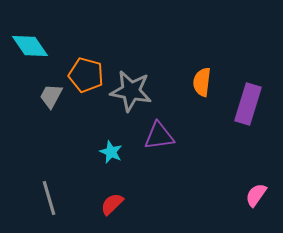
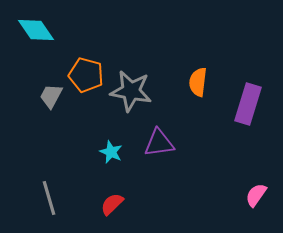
cyan diamond: moved 6 px right, 16 px up
orange semicircle: moved 4 px left
purple triangle: moved 7 px down
